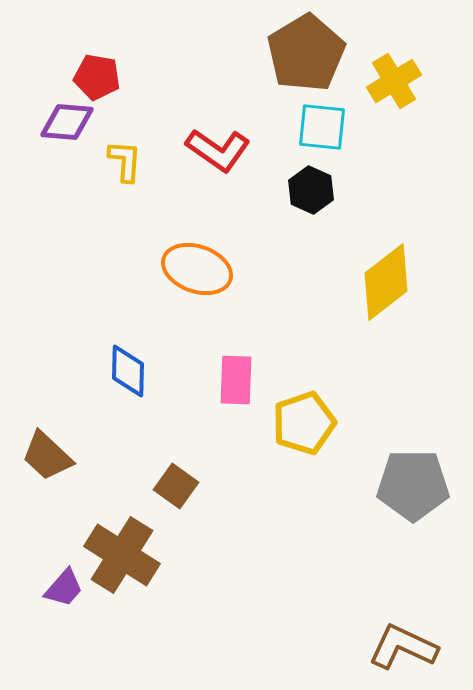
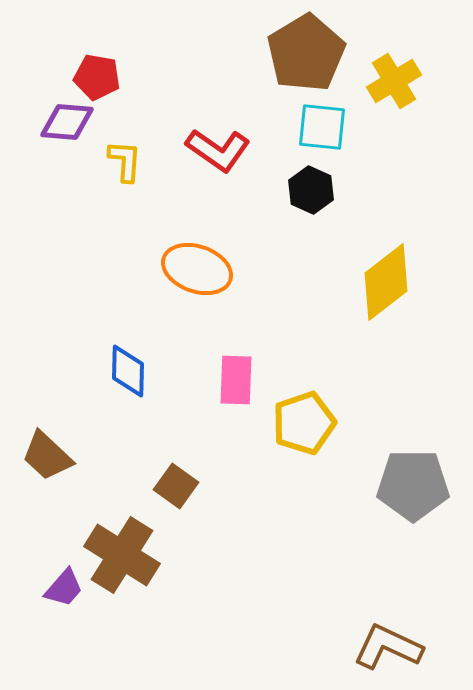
brown L-shape: moved 15 px left
